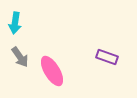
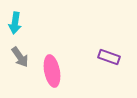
purple rectangle: moved 2 px right
pink ellipse: rotated 20 degrees clockwise
